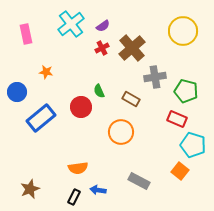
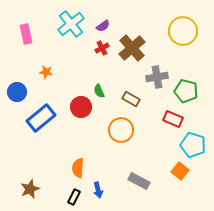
gray cross: moved 2 px right
red rectangle: moved 4 px left
orange circle: moved 2 px up
orange semicircle: rotated 102 degrees clockwise
blue arrow: rotated 112 degrees counterclockwise
